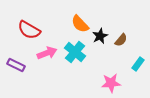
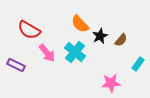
pink arrow: rotated 72 degrees clockwise
